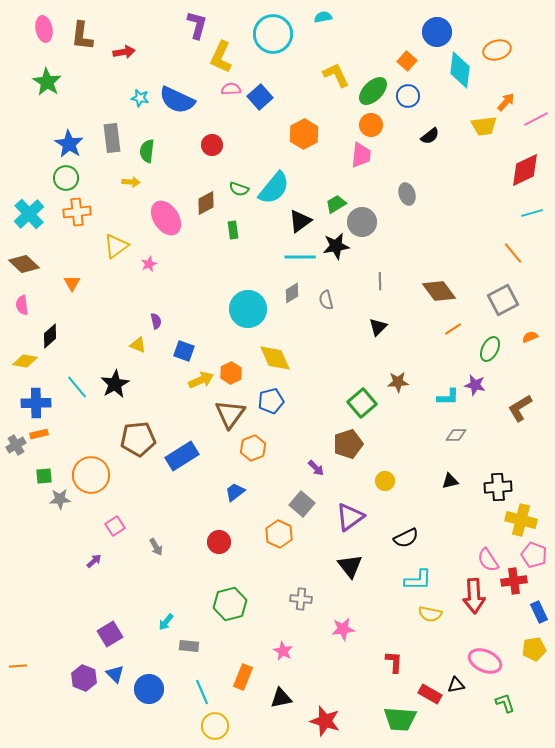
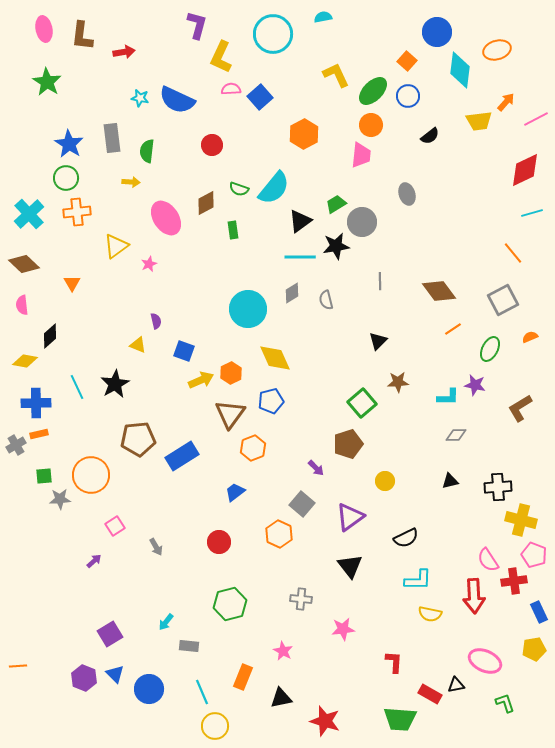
yellow trapezoid at (484, 126): moved 5 px left, 5 px up
black triangle at (378, 327): moved 14 px down
cyan line at (77, 387): rotated 15 degrees clockwise
